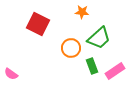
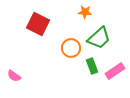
orange star: moved 3 px right
pink semicircle: moved 3 px right, 2 px down
